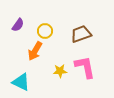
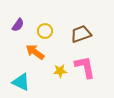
orange arrow: moved 1 px down; rotated 96 degrees clockwise
